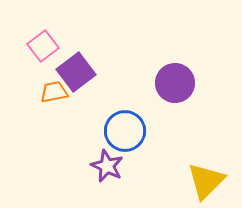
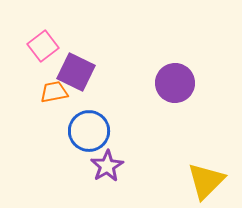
purple square: rotated 27 degrees counterclockwise
blue circle: moved 36 px left
purple star: rotated 16 degrees clockwise
